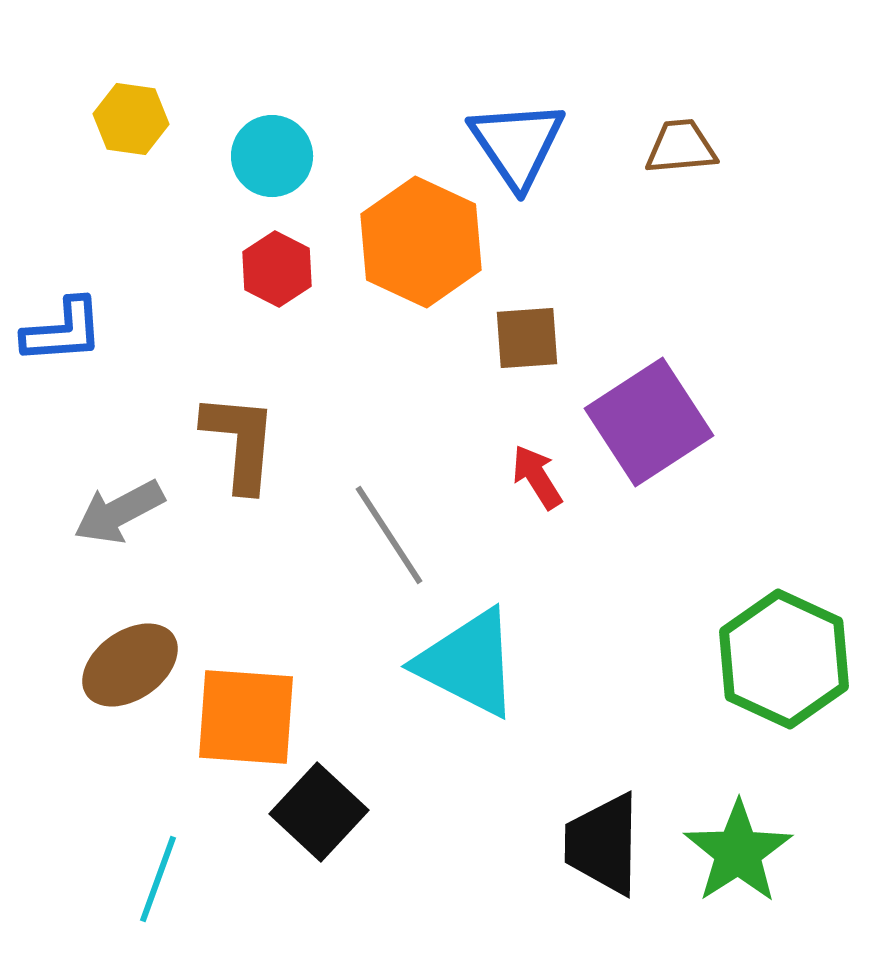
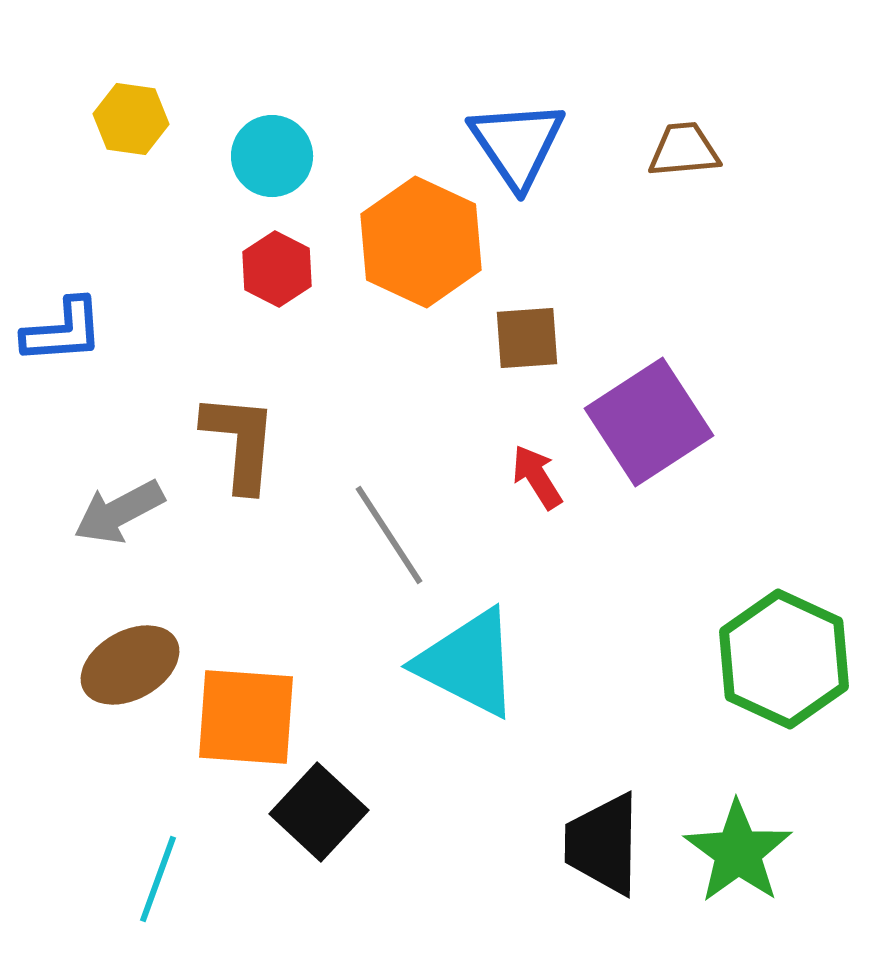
brown trapezoid: moved 3 px right, 3 px down
brown ellipse: rotated 6 degrees clockwise
green star: rotated 3 degrees counterclockwise
